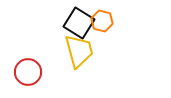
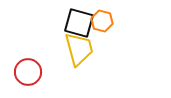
black square: rotated 16 degrees counterclockwise
yellow trapezoid: moved 2 px up
